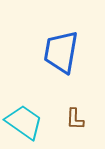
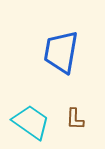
cyan trapezoid: moved 7 px right
